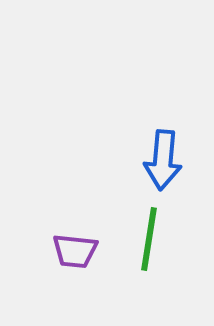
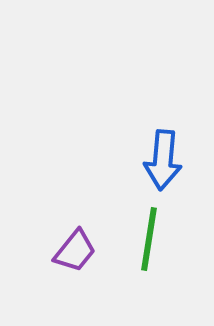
purple trapezoid: rotated 57 degrees counterclockwise
